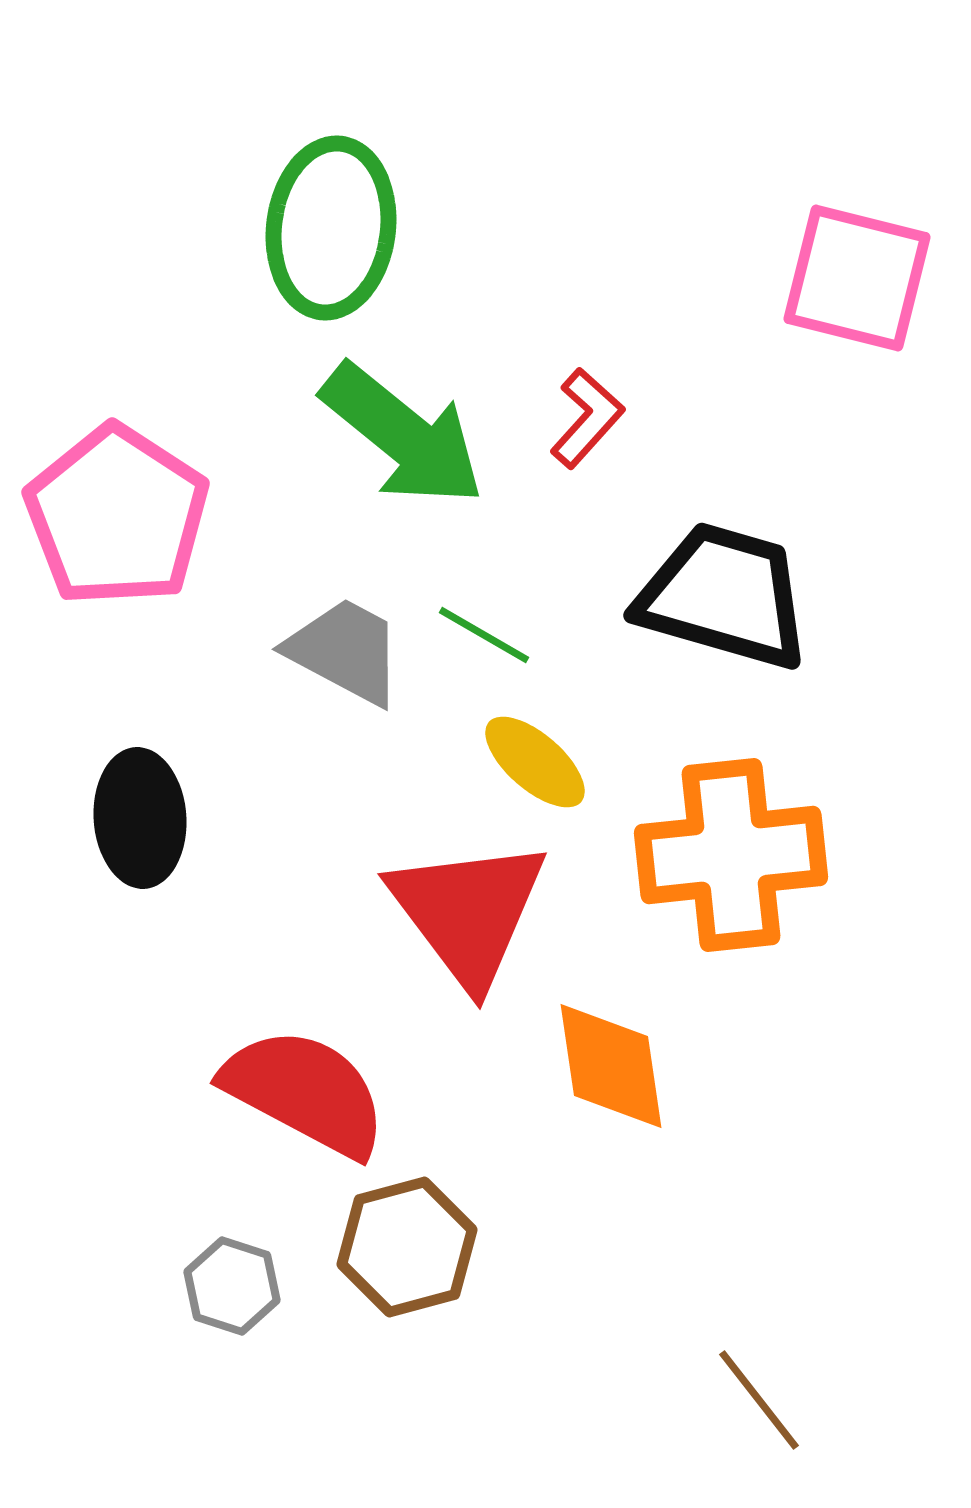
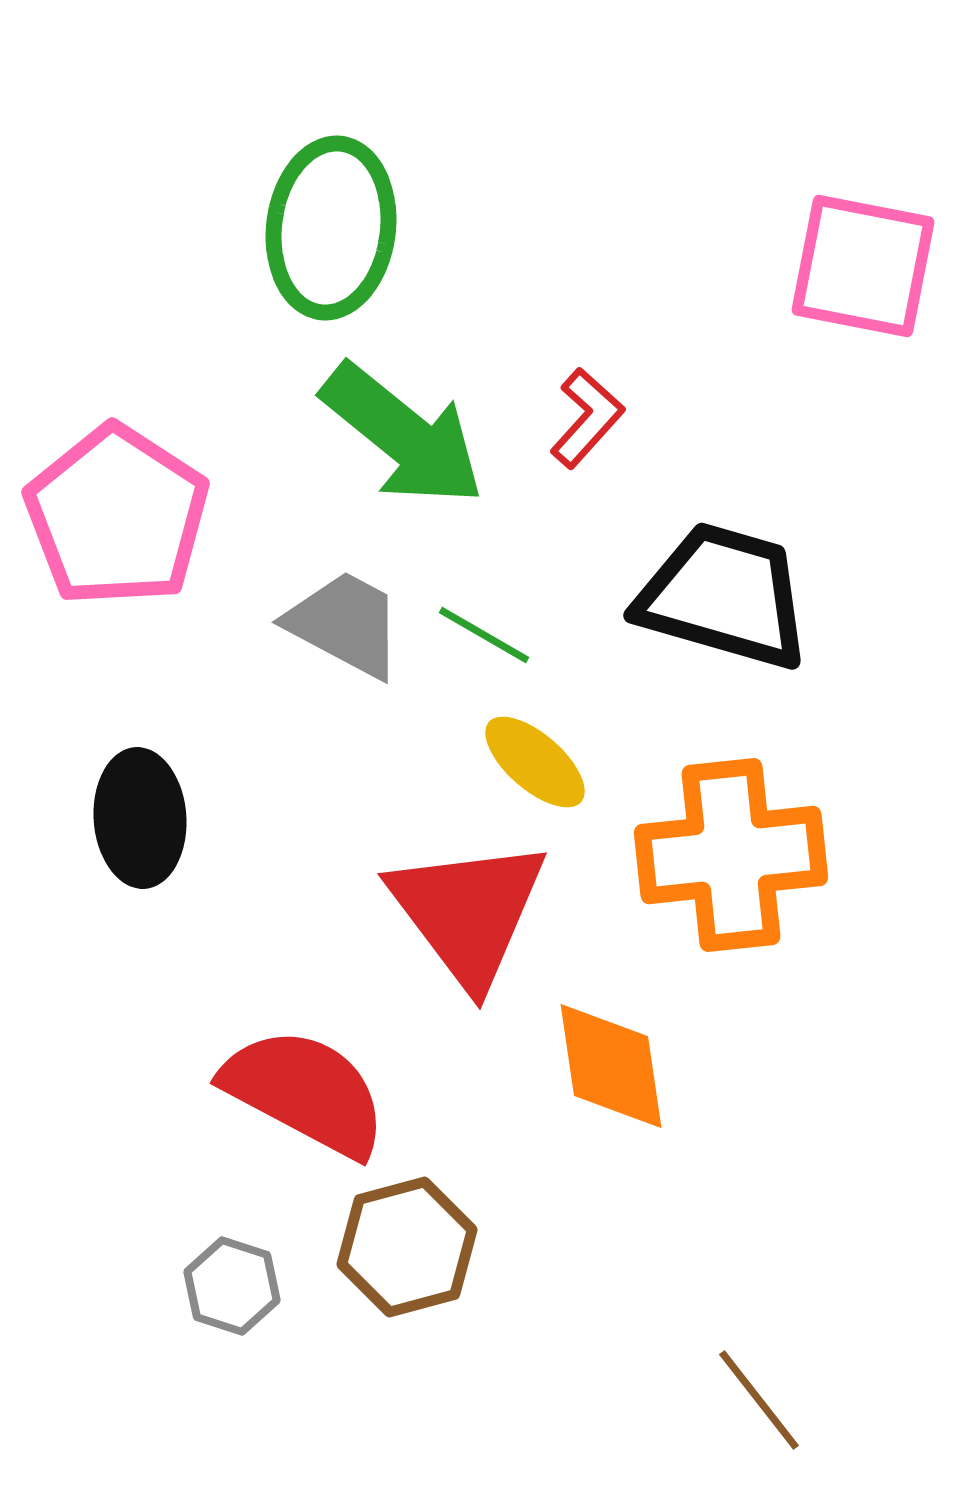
pink square: moved 6 px right, 12 px up; rotated 3 degrees counterclockwise
gray trapezoid: moved 27 px up
